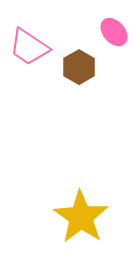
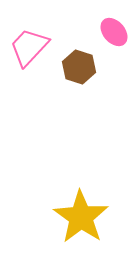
pink trapezoid: rotated 99 degrees clockwise
brown hexagon: rotated 12 degrees counterclockwise
